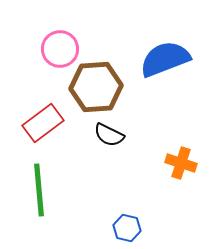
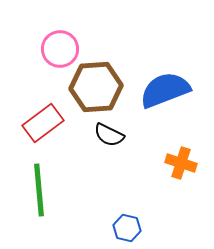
blue semicircle: moved 31 px down
